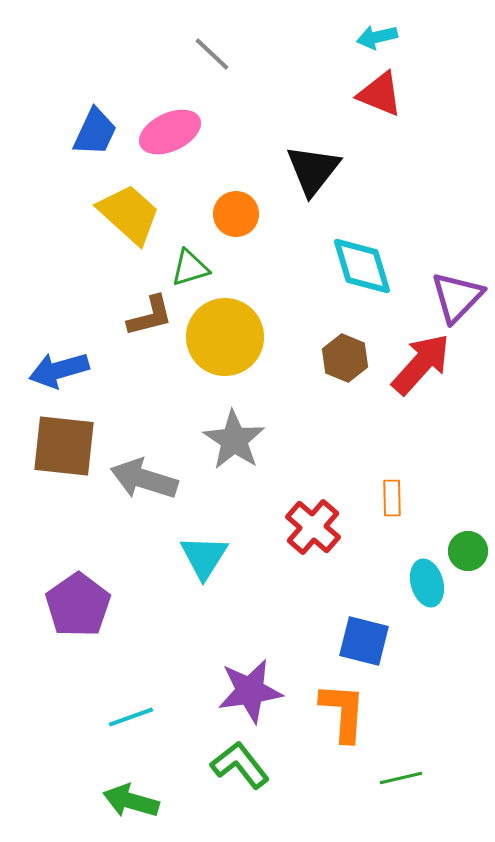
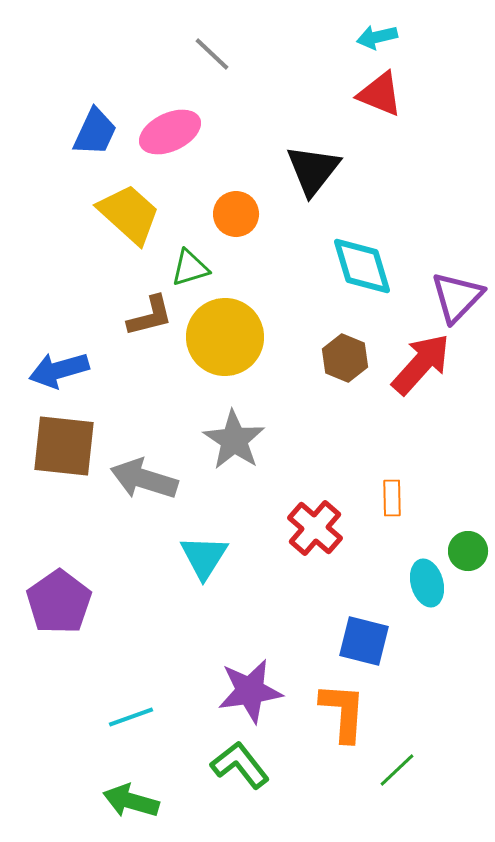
red cross: moved 2 px right, 1 px down
purple pentagon: moved 19 px left, 3 px up
green line: moved 4 px left, 8 px up; rotated 30 degrees counterclockwise
